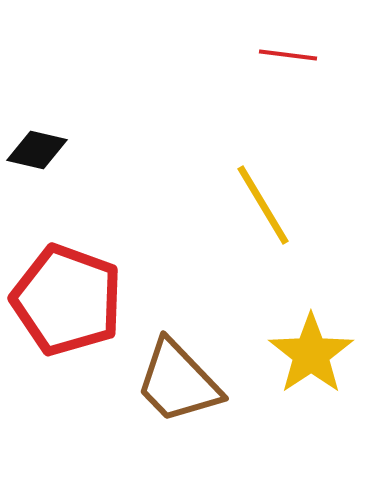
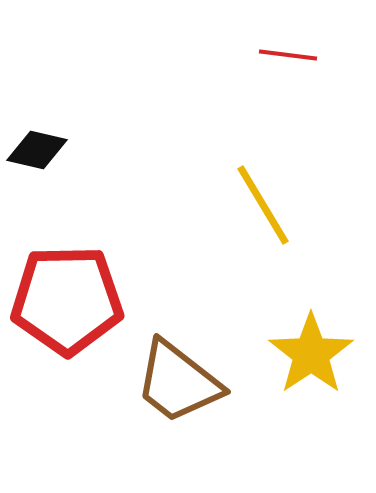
red pentagon: rotated 21 degrees counterclockwise
brown trapezoid: rotated 8 degrees counterclockwise
